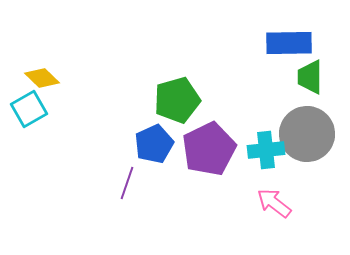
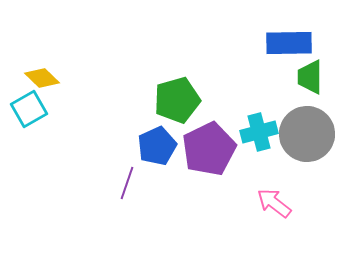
blue pentagon: moved 3 px right, 2 px down
cyan cross: moved 7 px left, 18 px up; rotated 9 degrees counterclockwise
